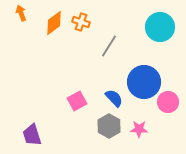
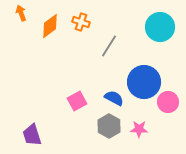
orange diamond: moved 4 px left, 3 px down
blue semicircle: rotated 18 degrees counterclockwise
